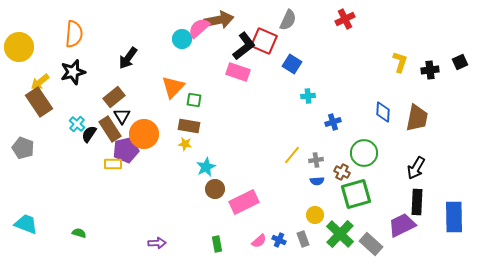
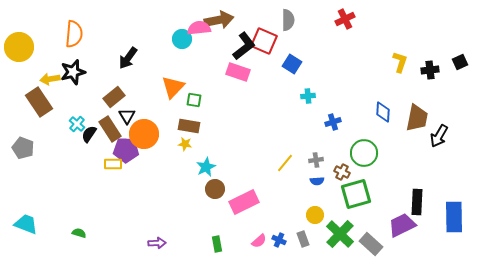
gray semicircle at (288, 20): rotated 25 degrees counterclockwise
pink semicircle at (199, 28): rotated 35 degrees clockwise
yellow arrow at (40, 82): moved 10 px right, 3 px up; rotated 30 degrees clockwise
black triangle at (122, 116): moved 5 px right
purple pentagon at (126, 150): rotated 15 degrees clockwise
yellow line at (292, 155): moved 7 px left, 8 px down
black arrow at (416, 168): moved 23 px right, 32 px up
